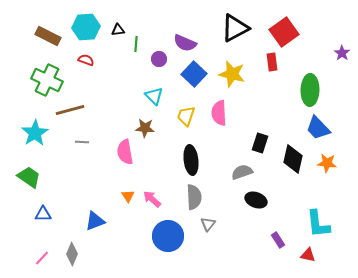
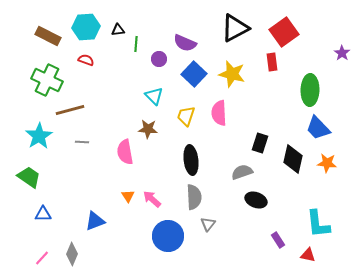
brown star at (145, 128): moved 3 px right, 1 px down
cyan star at (35, 133): moved 4 px right, 3 px down
